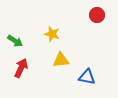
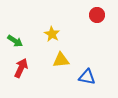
yellow star: rotated 14 degrees clockwise
